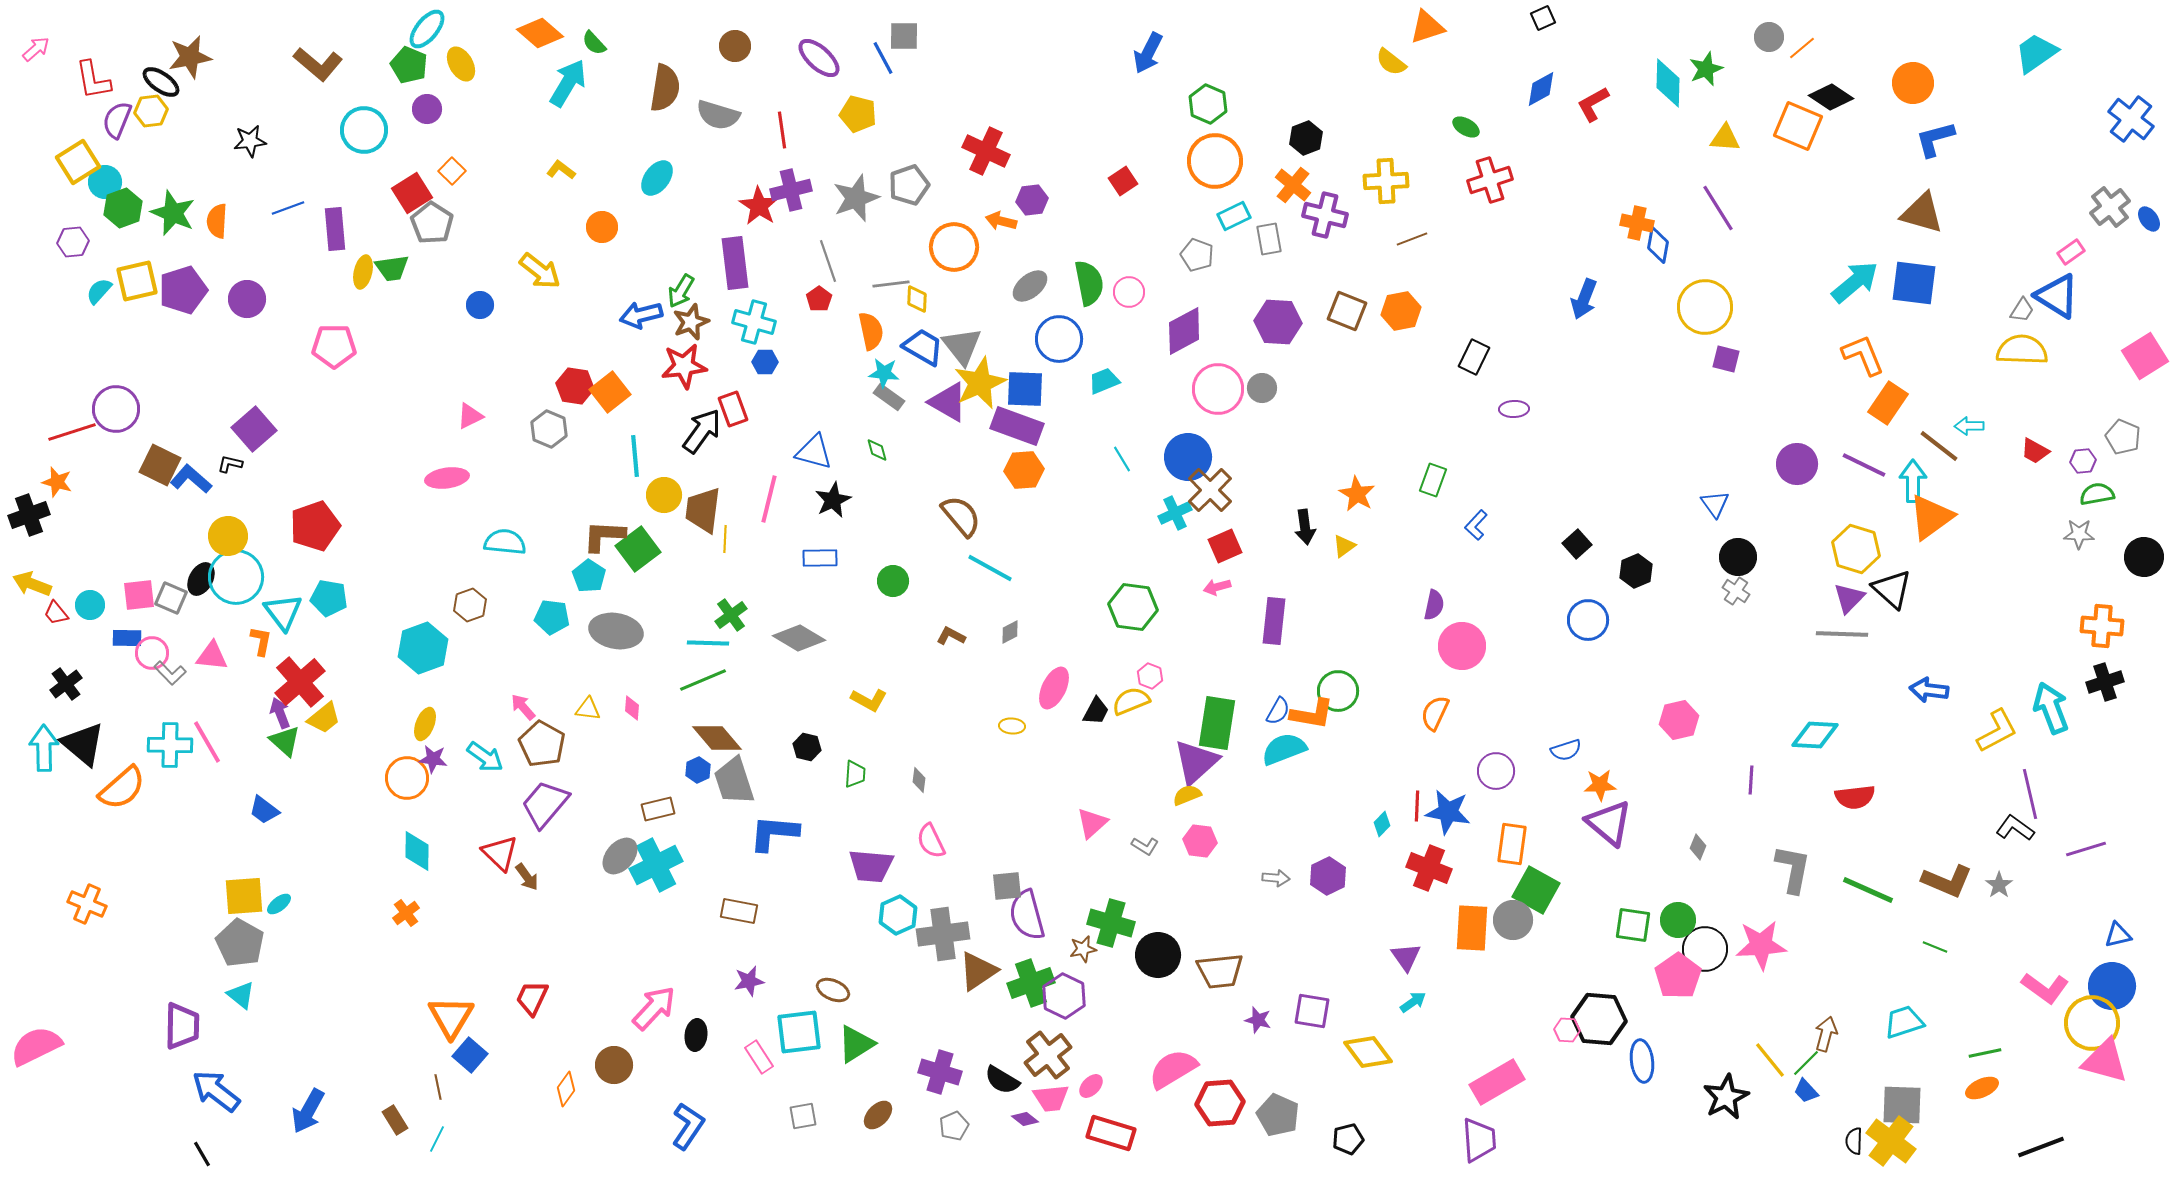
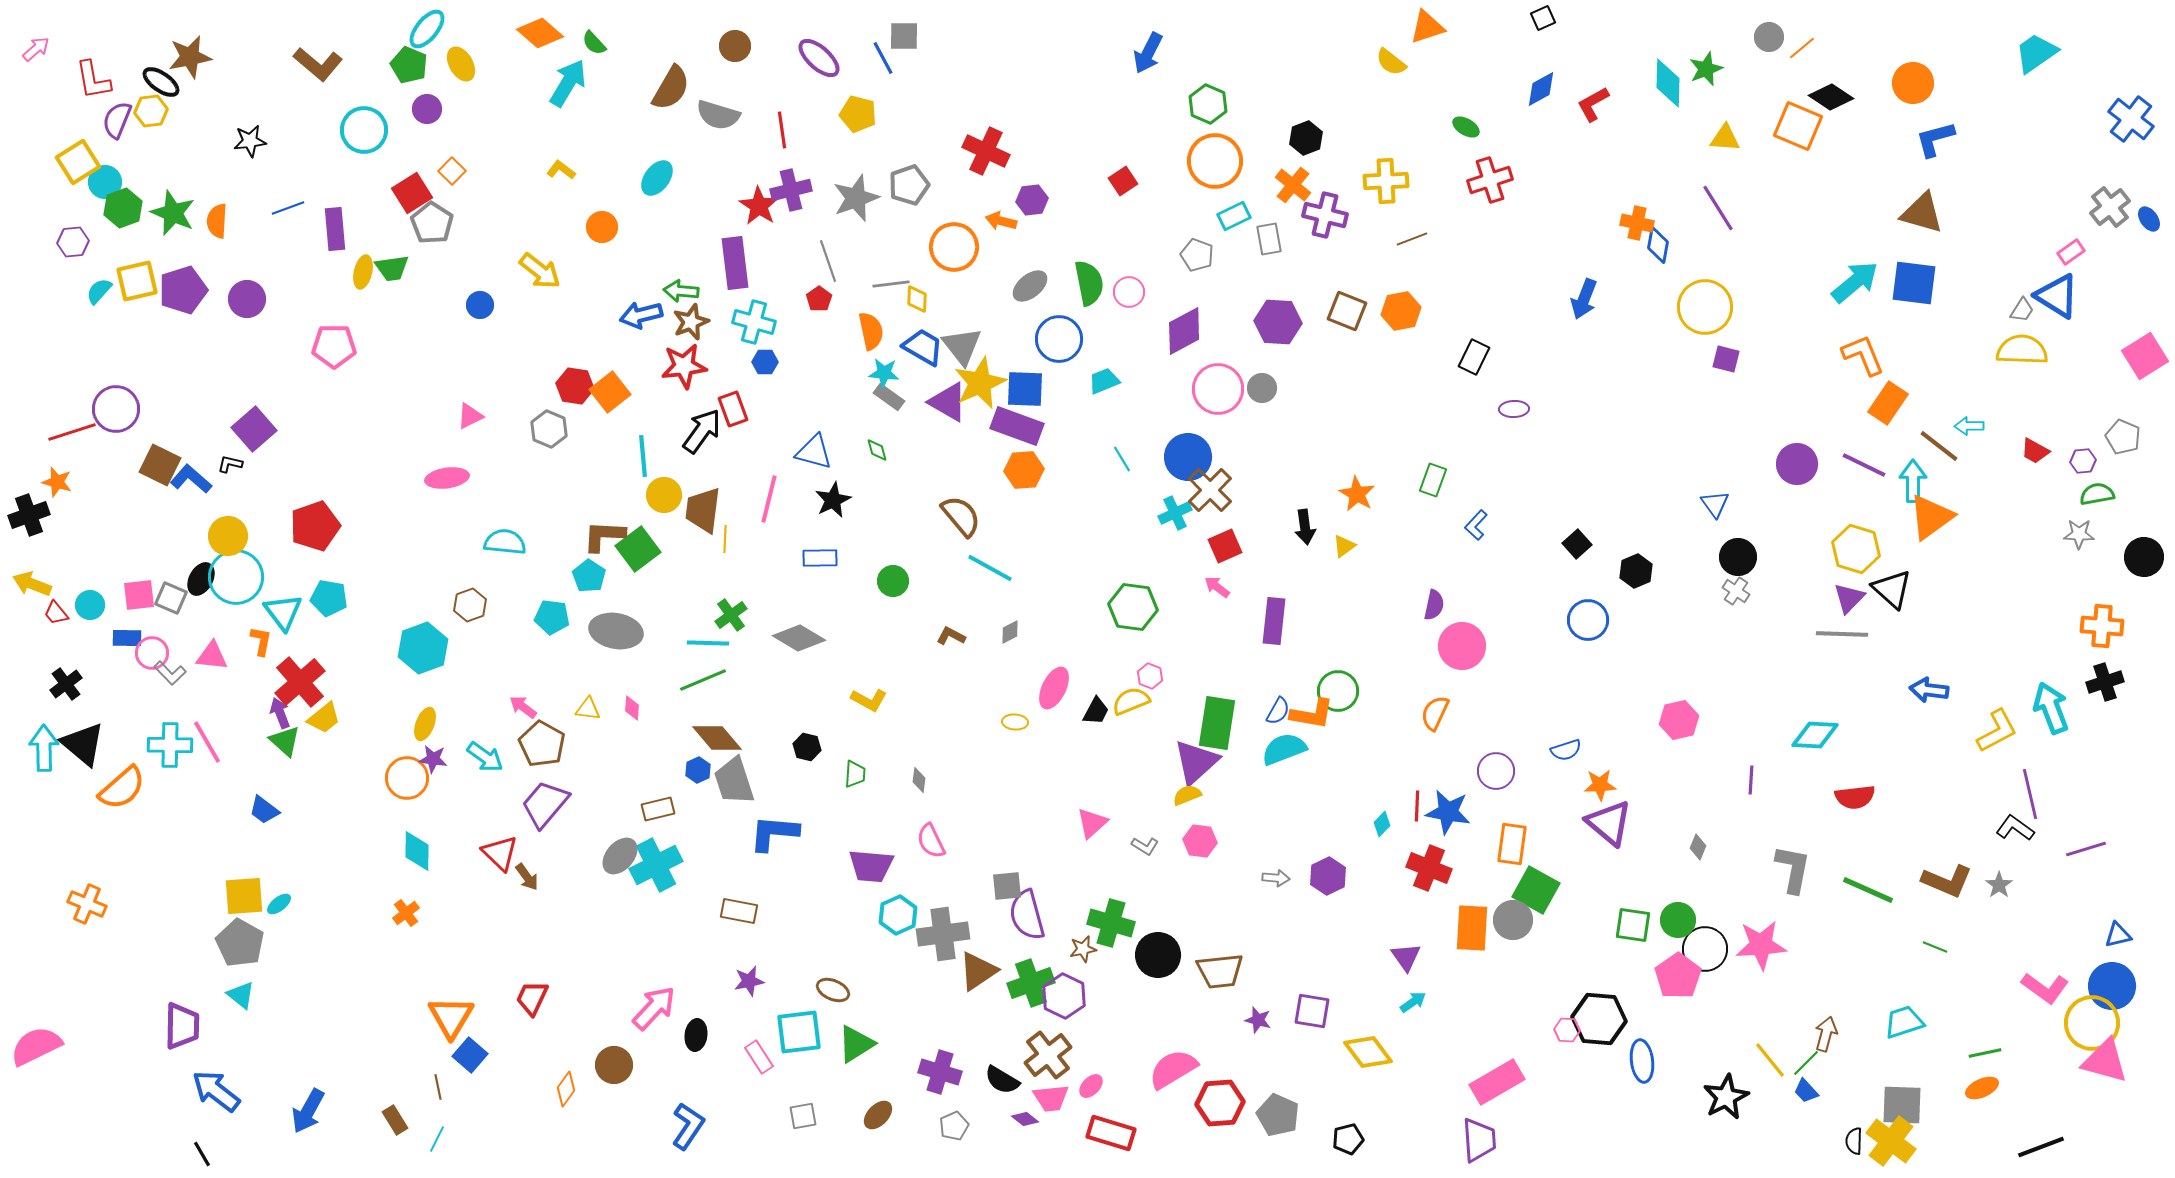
brown semicircle at (665, 88): moved 6 px right; rotated 21 degrees clockwise
green arrow at (681, 291): rotated 64 degrees clockwise
cyan line at (635, 456): moved 8 px right
pink arrow at (1217, 587): rotated 52 degrees clockwise
pink arrow at (523, 707): rotated 12 degrees counterclockwise
yellow ellipse at (1012, 726): moved 3 px right, 4 px up
